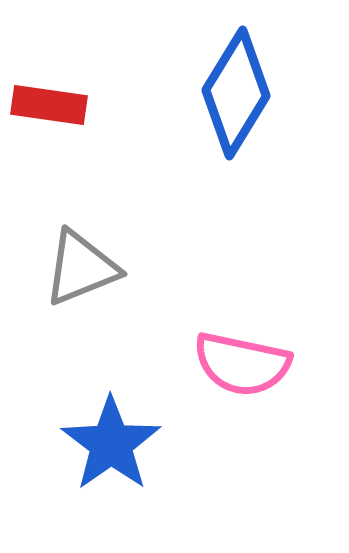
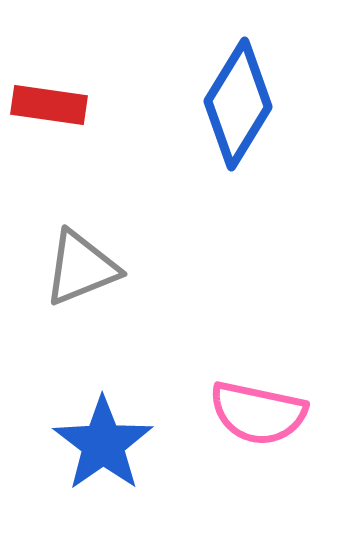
blue diamond: moved 2 px right, 11 px down
pink semicircle: moved 16 px right, 49 px down
blue star: moved 8 px left
